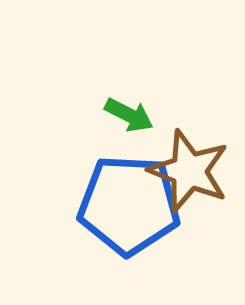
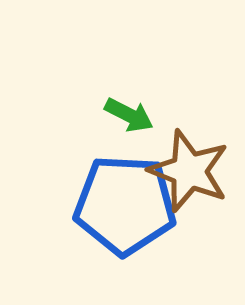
blue pentagon: moved 4 px left
